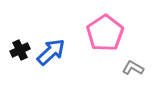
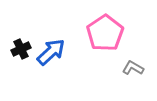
black cross: moved 1 px right, 1 px up
